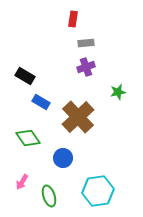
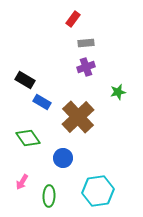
red rectangle: rotated 28 degrees clockwise
black rectangle: moved 4 px down
blue rectangle: moved 1 px right
green ellipse: rotated 20 degrees clockwise
